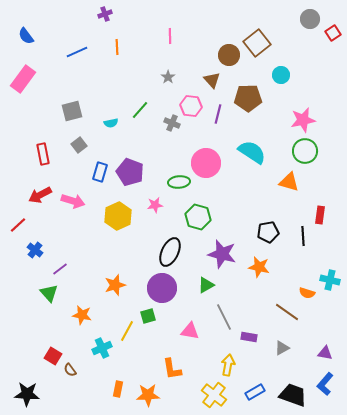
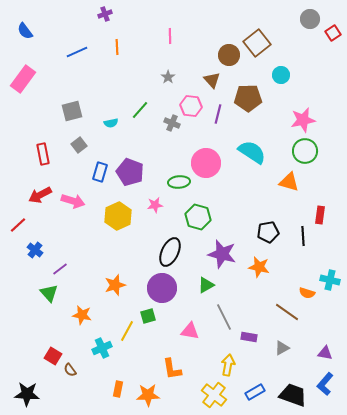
blue semicircle at (26, 36): moved 1 px left, 5 px up
